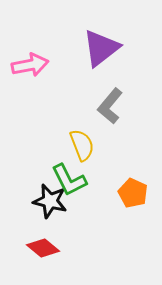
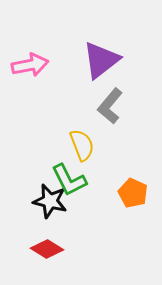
purple triangle: moved 12 px down
red diamond: moved 4 px right, 1 px down; rotated 8 degrees counterclockwise
